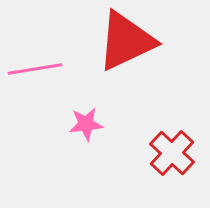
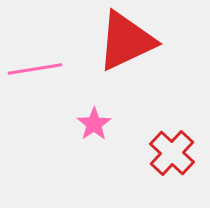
pink star: moved 8 px right; rotated 28 degrees counterclockwise
